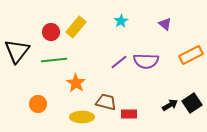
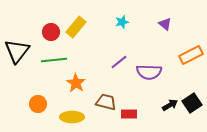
cyan star: moved 1 px right, 1 px down; rotated 16 degrees clockwise
purple semicircle: moved 3 px right, 11 px down
yellow ellipse: moved 10 px left
